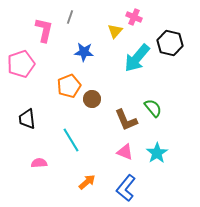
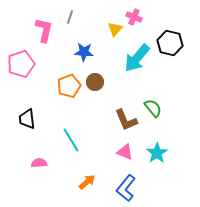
yellow triangle: moved 2 px up
brown circle: moved 3 px right, 17 px up
